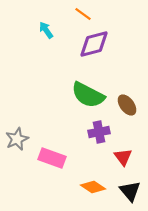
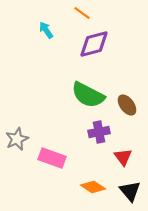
orange line: moved 1 px left, 1 px up
